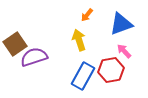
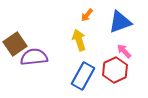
blue triangle: moved 1 px left, 2 px up
purple semicircle: rotated 12 degrees clockwise
red hexagon: moved 4 px right; rotated 15 degrees counterclockwise
